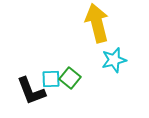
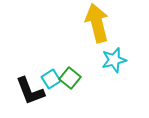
cyan square: rotated 30 degrees counterclockwise
black L-shape: moved 1 px left
